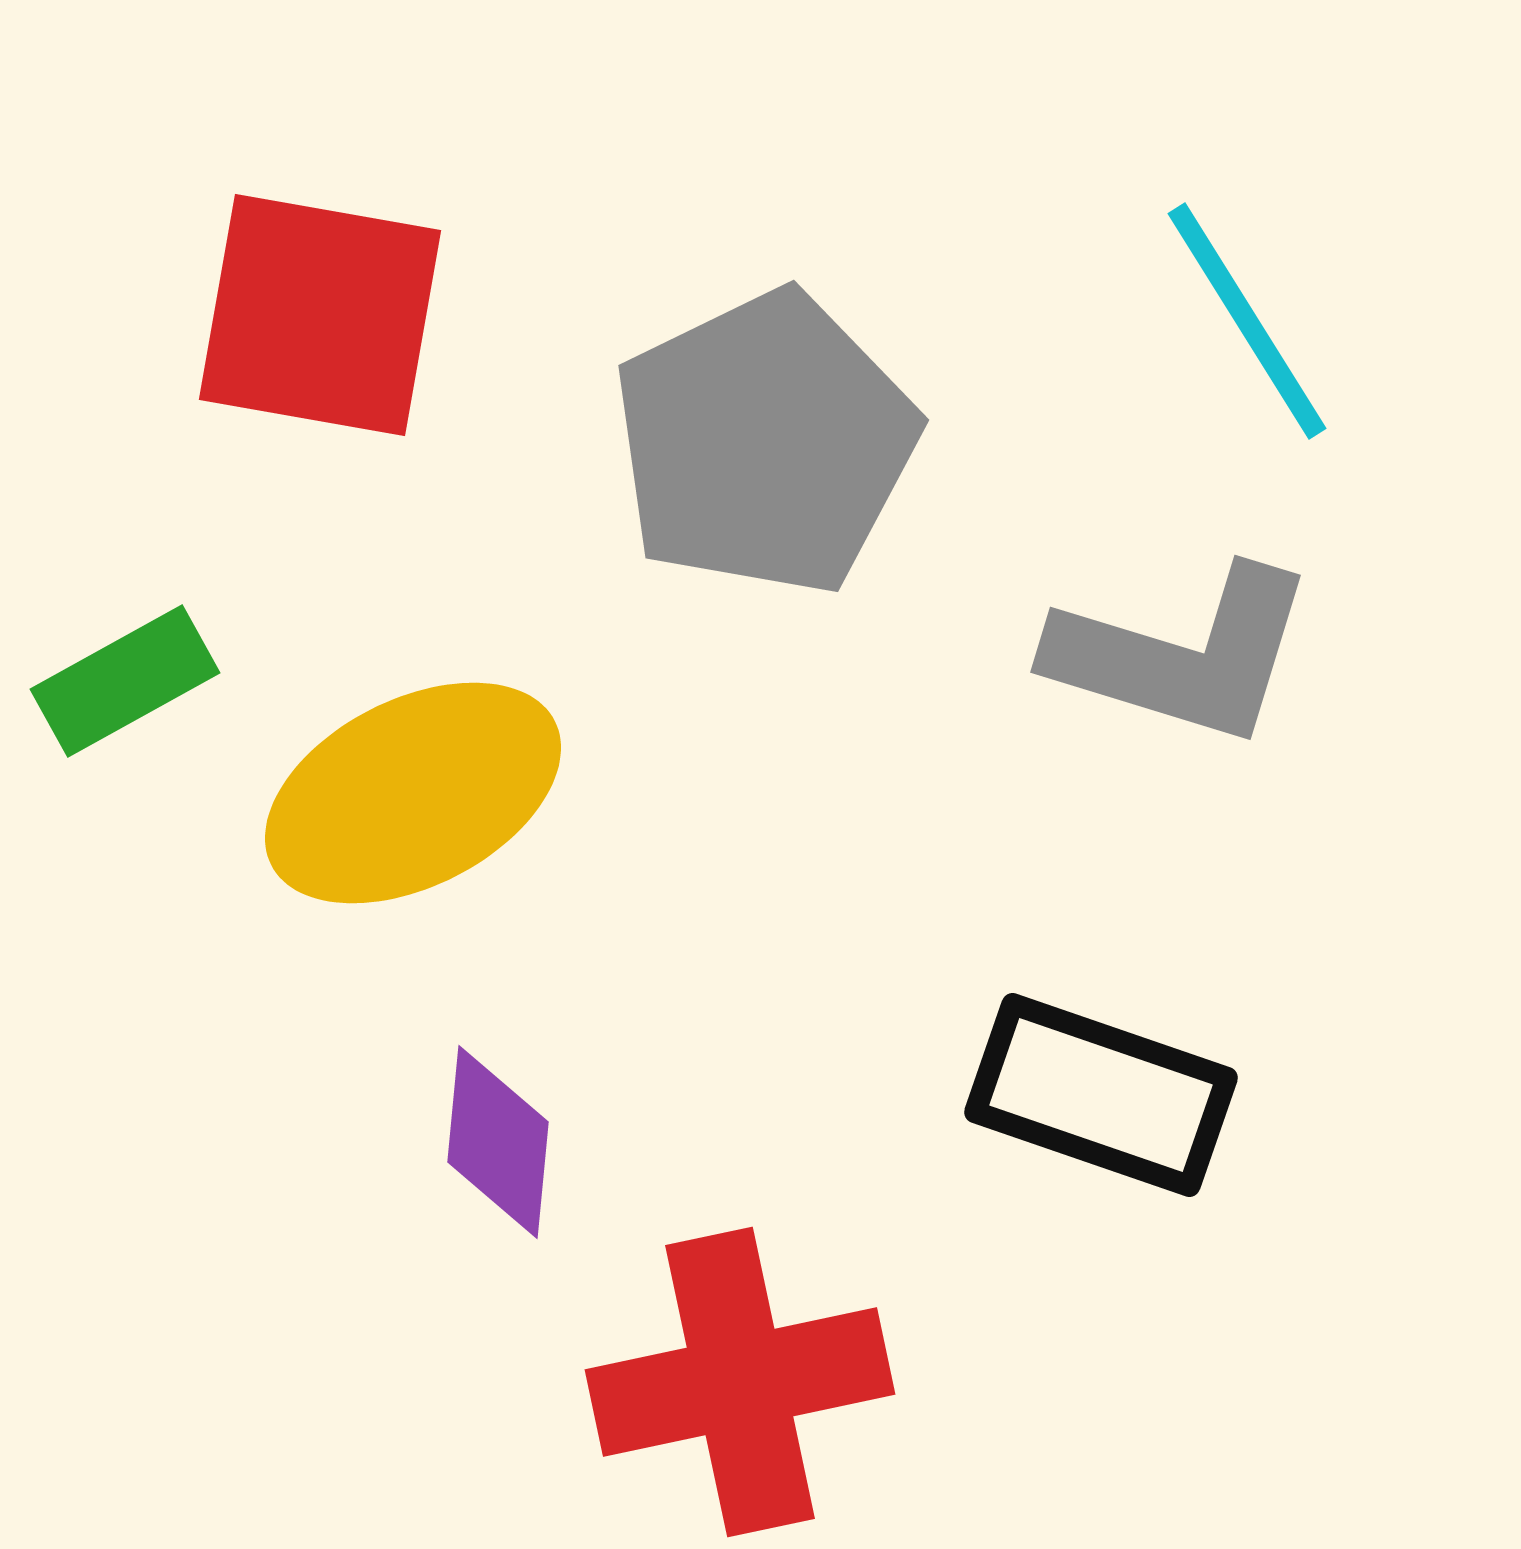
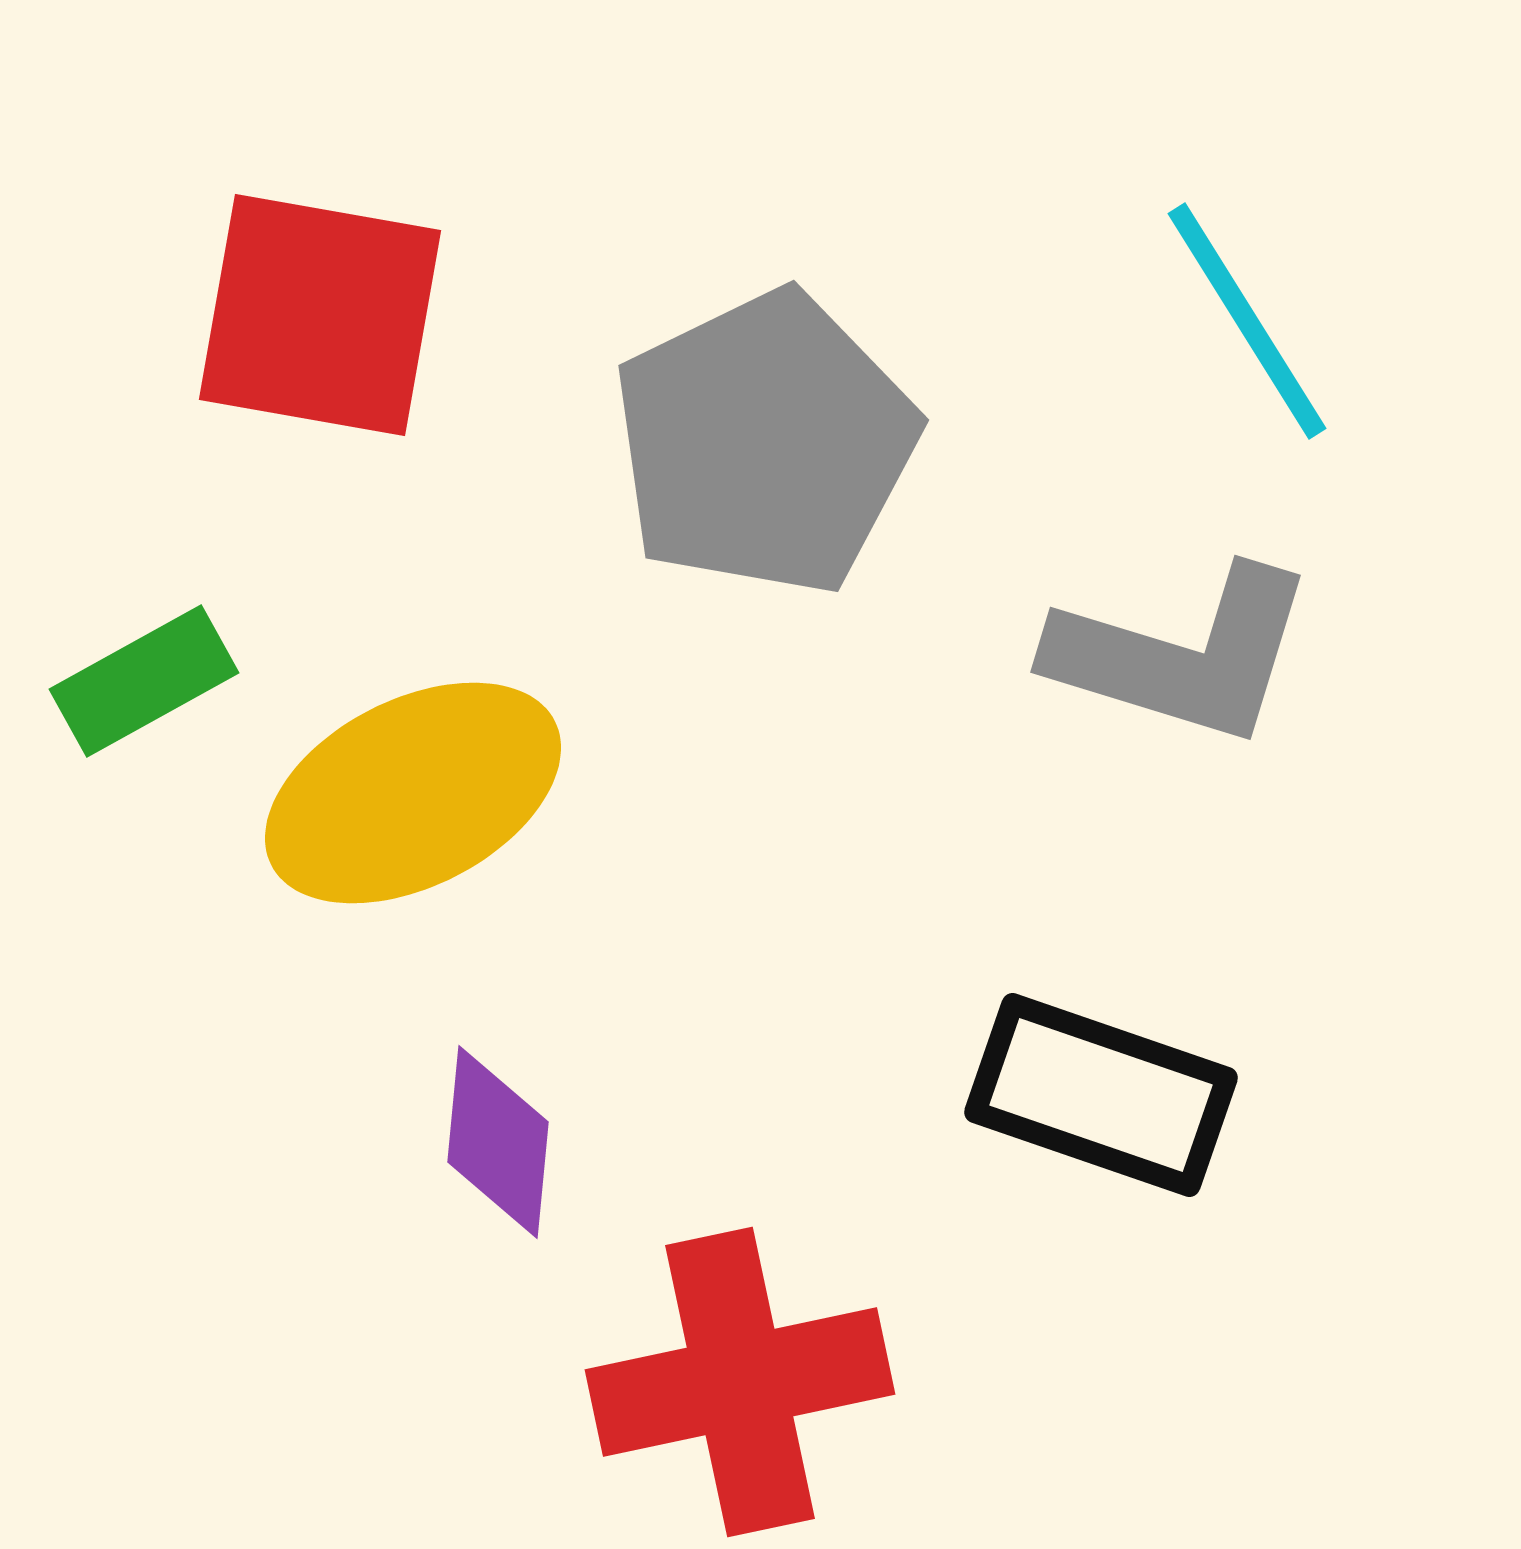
green rectangle: moved 19 px right
